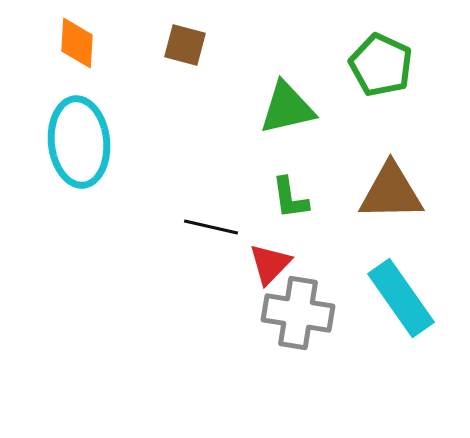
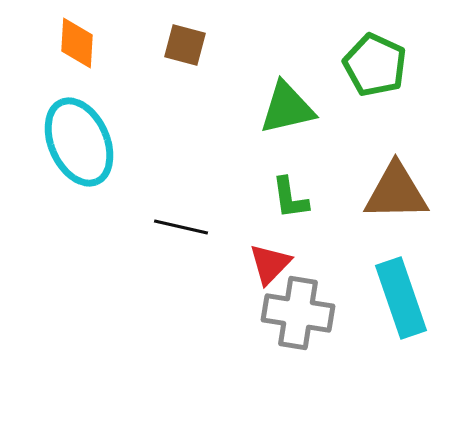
green pentagon: moved 6 px left
cyan ellipse: rotated 18 degrees counterclockwise
brown triangle: moved 5 px right
black line: moved 30 px left
cyan rectangle: rotated 16 degrees clockwise
